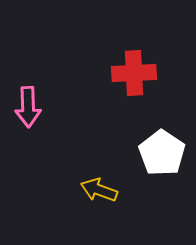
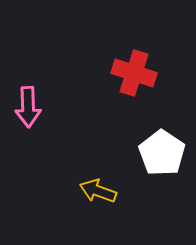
red cross: rotated 21 degrees clockwise
yellow arrow: moved 1 px left, 1 px down
